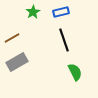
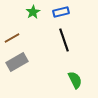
green semicircle: moved 8 px down
